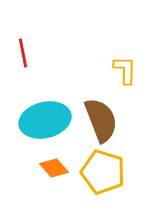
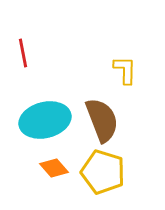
brown semicircle: moved 1 px right
